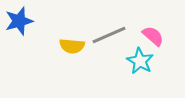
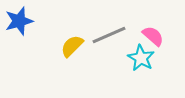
yellow semicircle: rotated 130 degrees clockwise
cyan star: moved 1 px right, 3 px up
